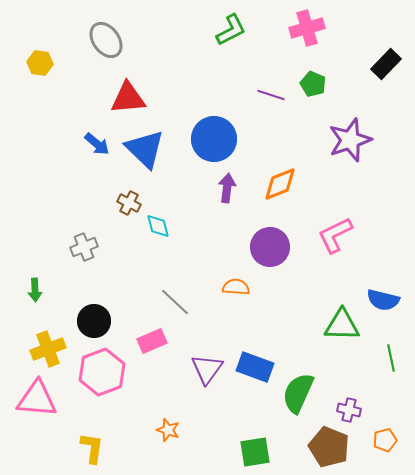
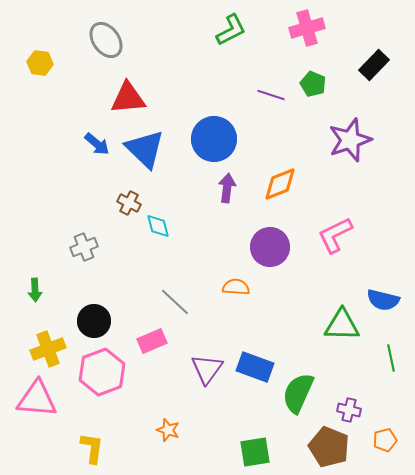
black rectangle: moved 12 px left, 1 px down
